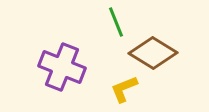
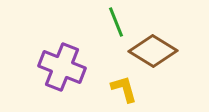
brown diamond: moved 2 px up
yellow L-shape: rotated 96 degrees clockwise
